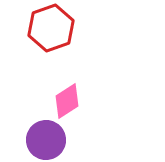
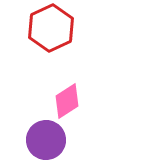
red hexagon: rotated 6 degrees counterclockwise
